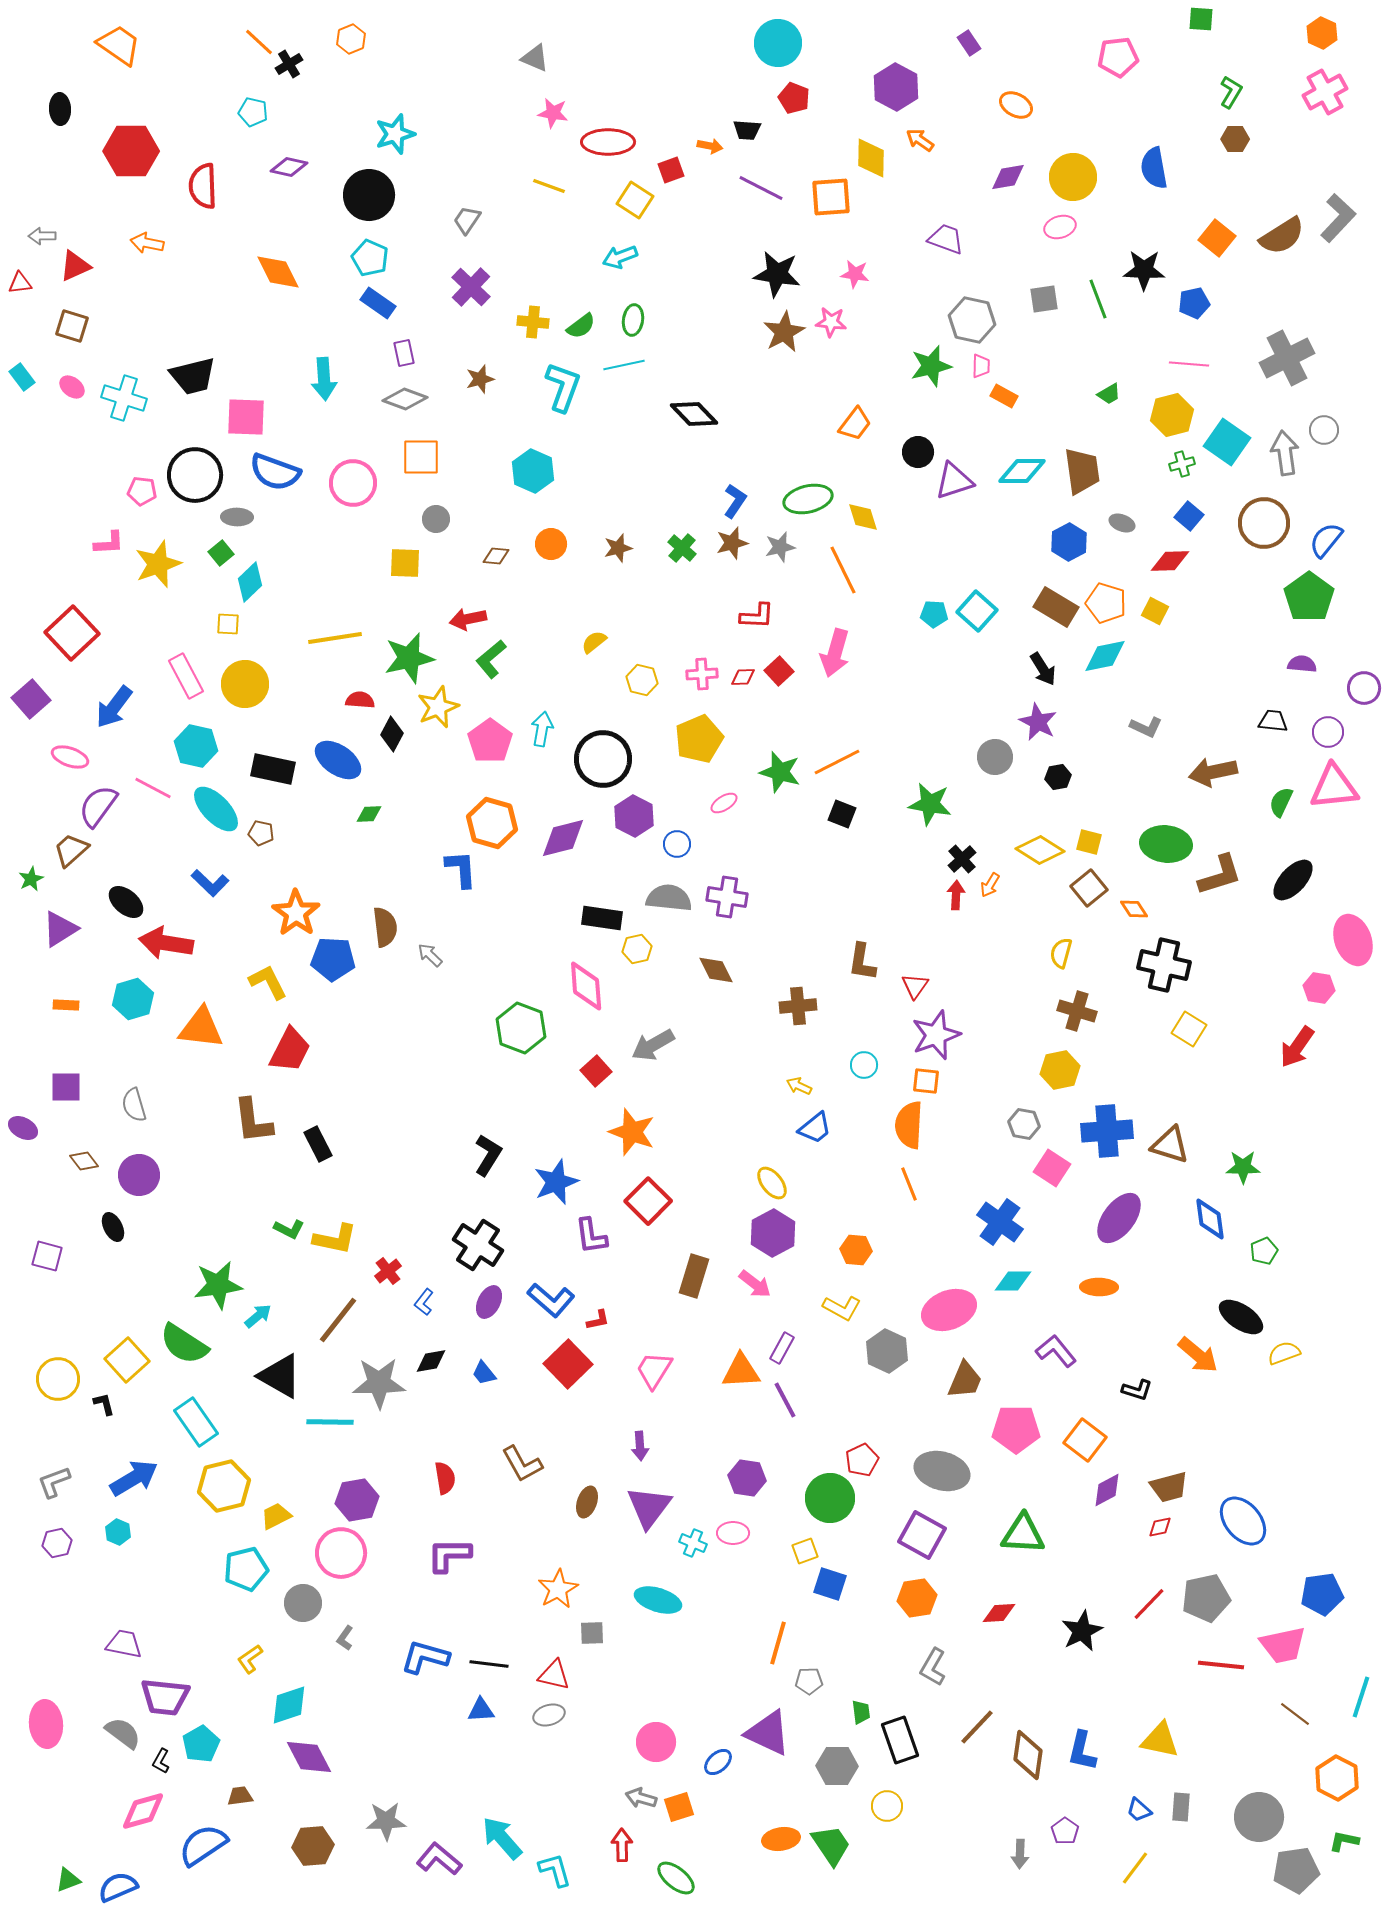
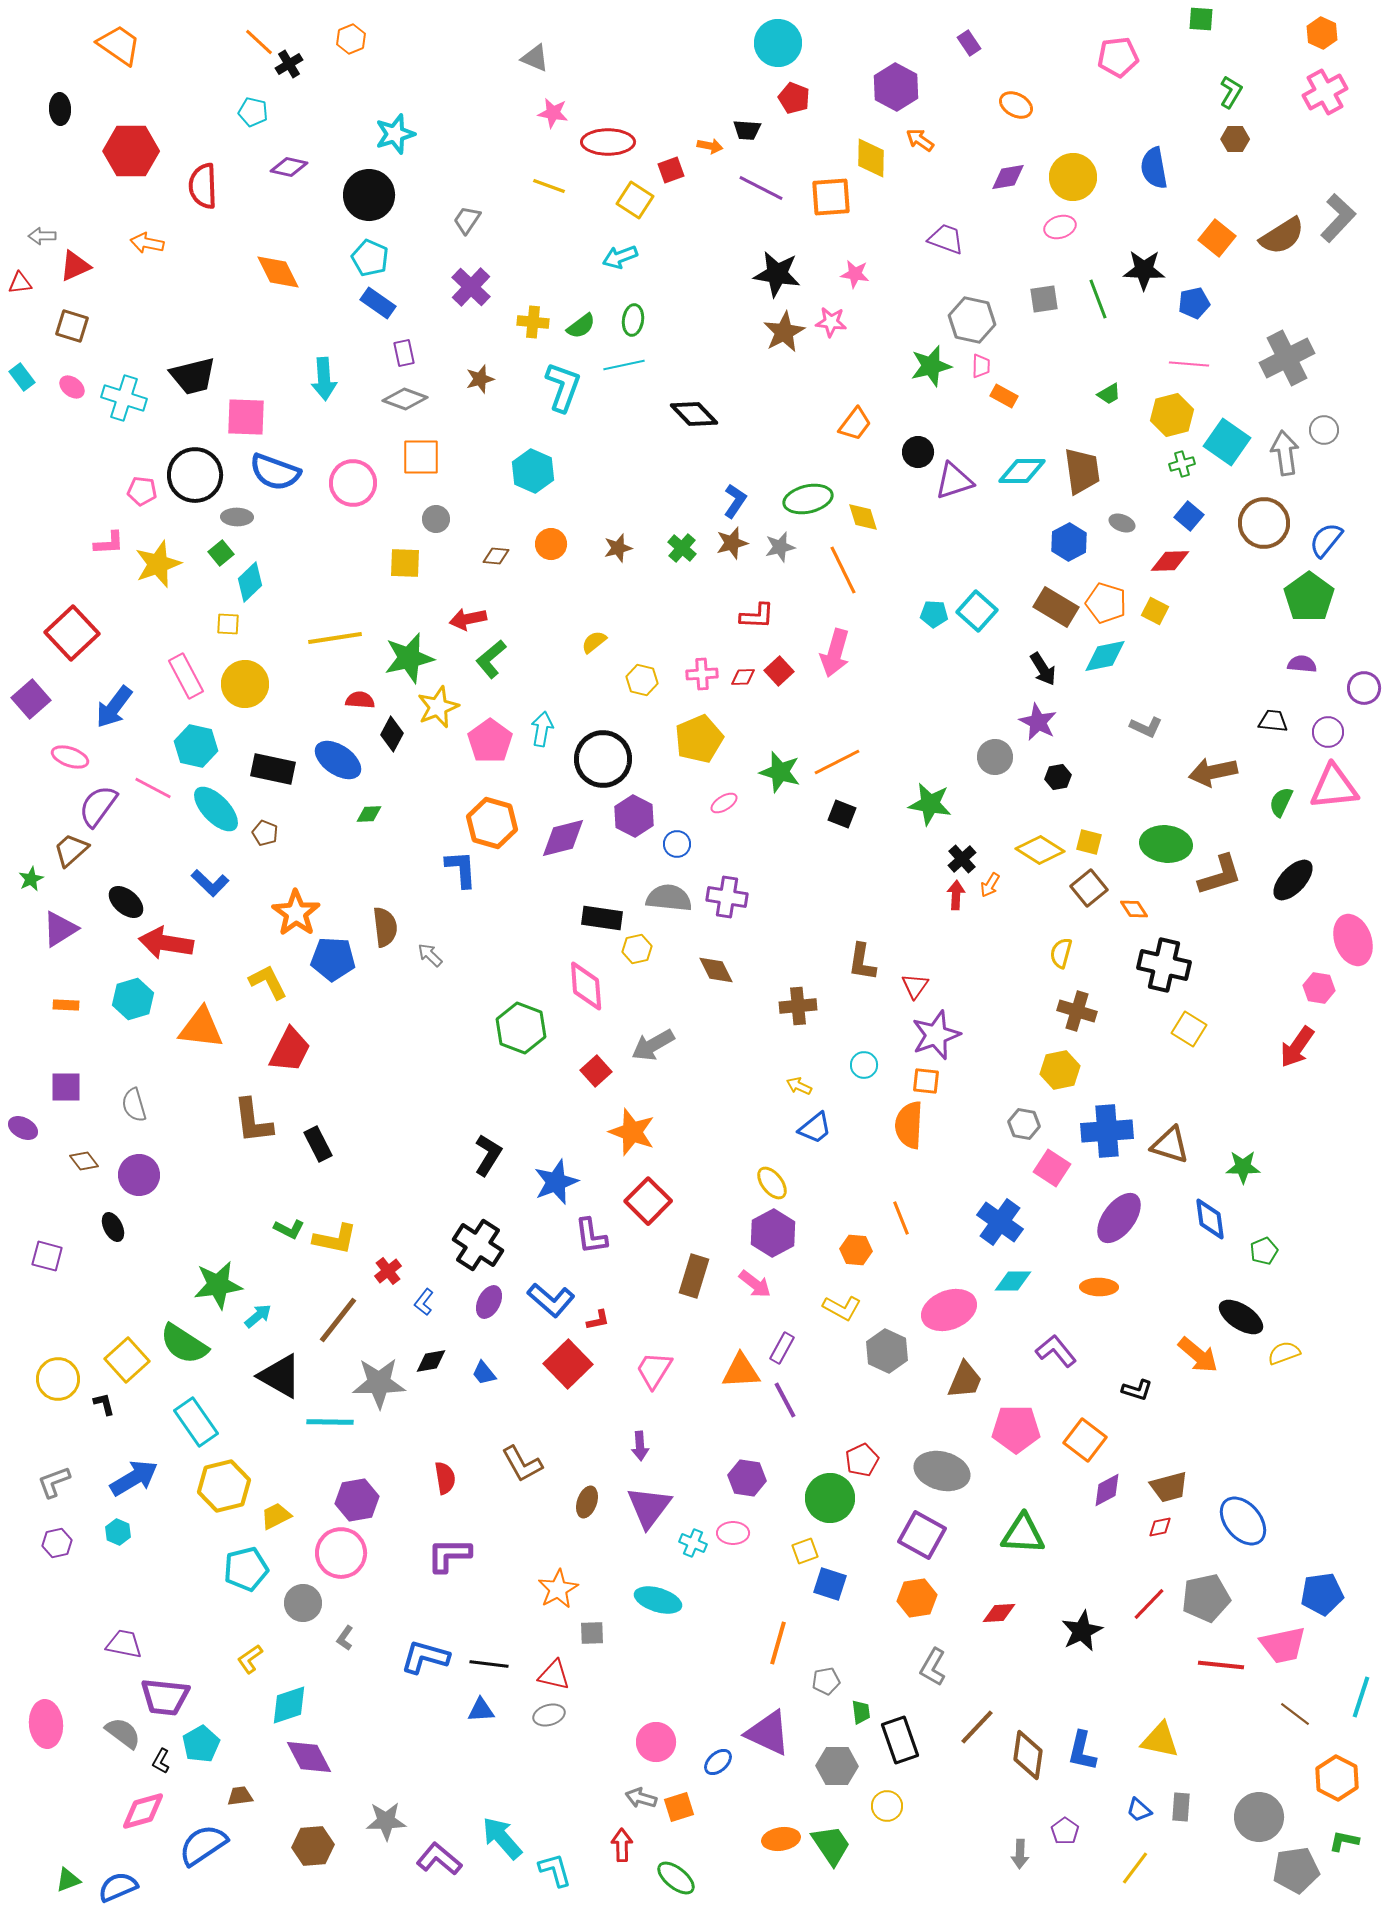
brown pentagon at (261, 833): moved 4 px right; rotated 10 degrees clockwise
orange line at (909, 1184): moved 8 px left, 34 px down
gray pentagon at (809, 1681): moved 17 px right; rotated 8 degrees counterclockwise
